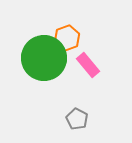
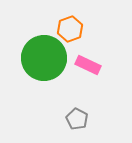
orange hexagon: moved 3 px right, 9 px up
pink rectangle: rotated 25 degrees counterclockwise
